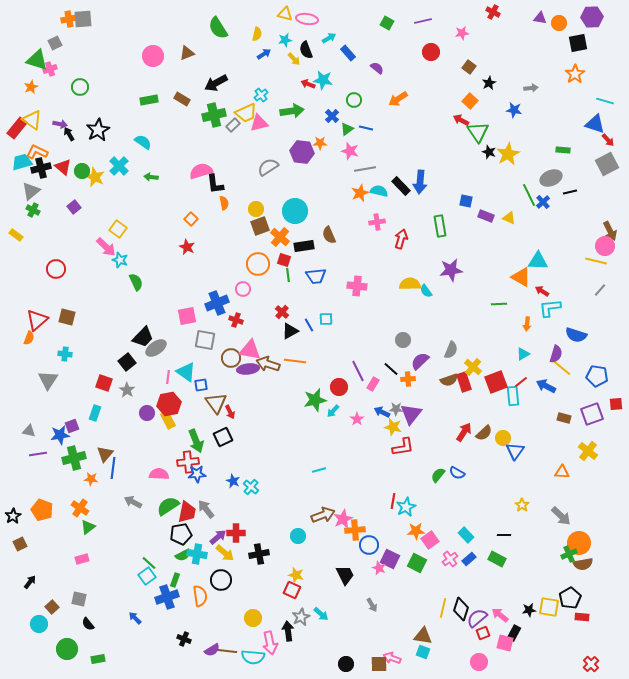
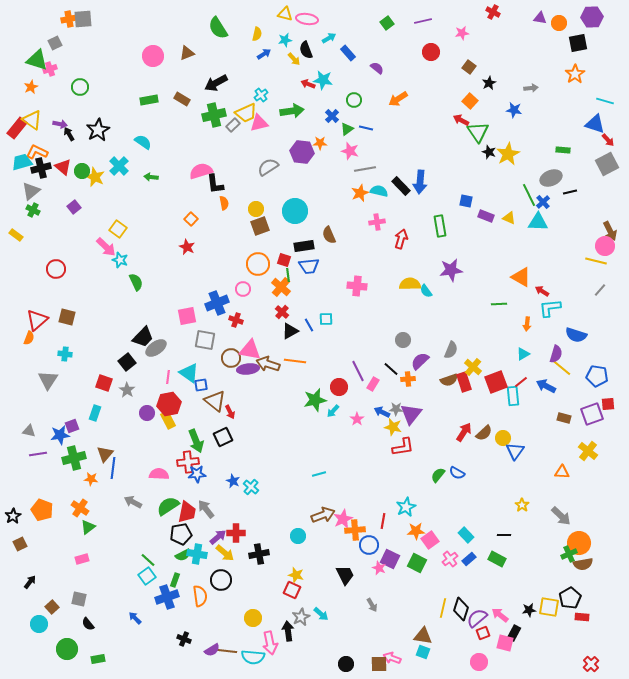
green square at (387, 23): rotated 24 degrees clockwise
orange cross at (280, 237): moved 1 px right, 50 px down
cyan triangle at (538, 261): moved 39 px up
blue trapezoid at (316, 276): moved 7 px left, 10 px up
cyan triangle at (186, 372): moved 3 px right, 1 px down
brown triangle at (216, 403): moved 1 px left, 2 px up; rotated 15 degrees counterclockwise
red square at (616, 404): moved 8 px left
cyan line at (319, 470): moved 4 px down
red line at (393, 501): moved 10 px left, 20 px down
green line at (149, 563): moved 1 px left, 3 px up
